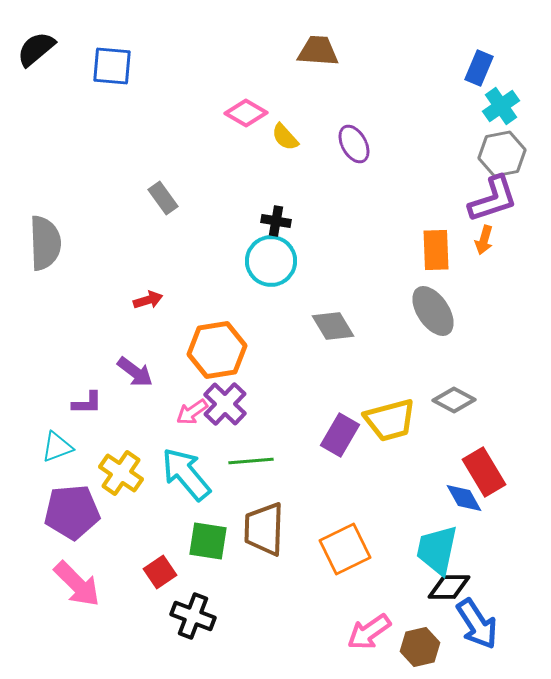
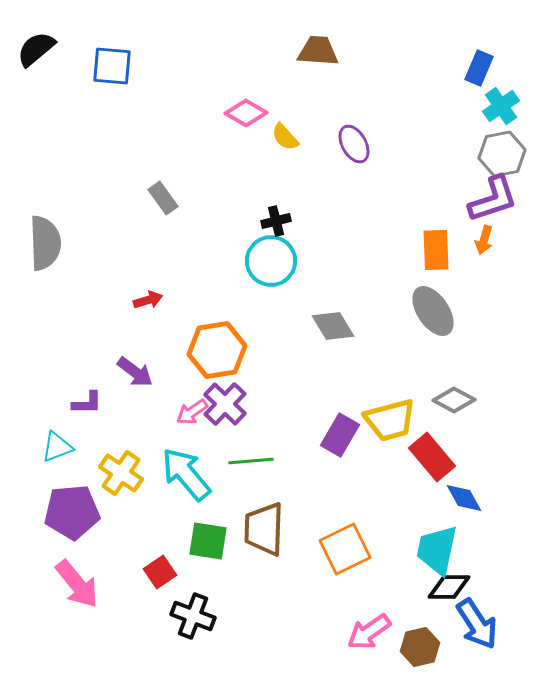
black cross at (276, 221): rotated 24 degrees counterclockwise
red rectangle at (484, 472): moved 52 px left, 15 px up; rotated 9 degrees counterclockwise
pink arrow at (77, 584): rotated 6 degrees clockwise
